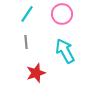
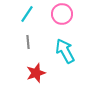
gray line: moved 2 px right
